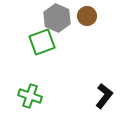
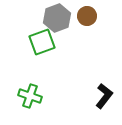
gray hexagon: rotated 16 degrees clockwise
